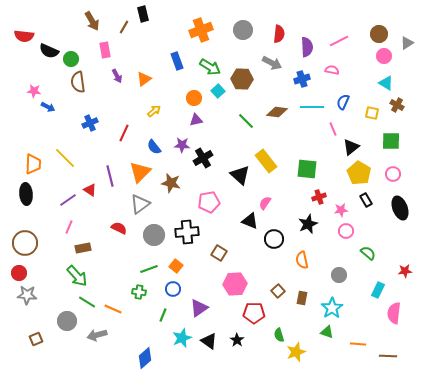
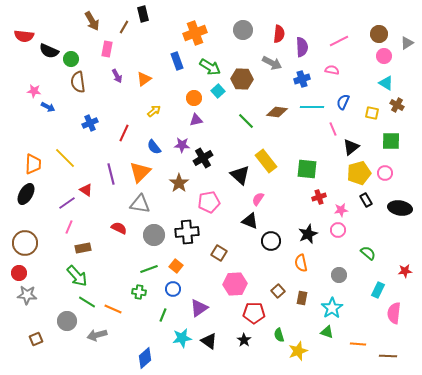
orange cross at (201, 30): moved 6 px left, 3 px down
purple semicircle at (307, 47): moved 5 px left
pink rectangle at (105, 50): moved 2 px right, 1 px up; rotated 21 degrees clockwise
yellow pentagon at (359, 173): rotated 25 degrees clockwise
pink circle at (393, 174): moved 8 px left, 1 px up
purple line at (110, 176): moved 1 px right, 2 px up
brown star at (171, 183): moved 8 px right; rotated 24 degrees clockwise
red triangle at (90, 190): moved 4 px left
black ellipse at (26, 194): rotated 35 degrees clockwise
purple line at (68, 200): moved 1 px left, 3 px down
pink semicircle at (265, 203): moved 7 px left, 4 px up
gray triangle at (140, 204): rotated 45 degrees clockwise
black ellipse at (400, 208): rotated 60 degrees counterclockwise
black star at (308, 224): moved 10 px down
pink circle at (346, 231): moved 8 px left, 1 px up
black circle at (274, 239): moved 3 px left, 2 px down
orange semicircle at (302, 260): moved 1 px left, 3 px down
cyan star at (182, 338): rotated 12 degrees clockwise
black star at (237, 340): moved 7 px right
yellow star at (296, 352): moved 2 px right, 1 px up
